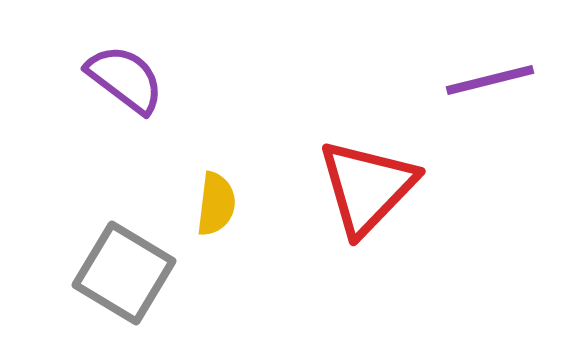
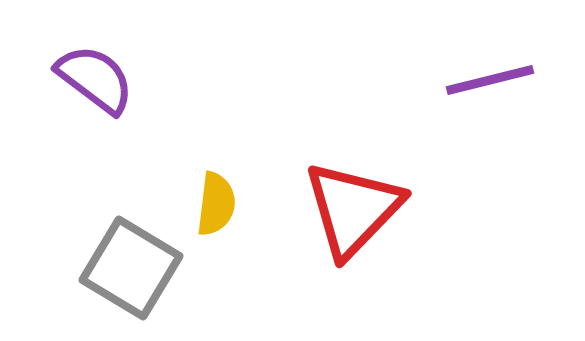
purple semicircle: moved 30 px left
red triangle: moved 14 px left, 22 px down
gray square: moved 7 px right, 5 px up
